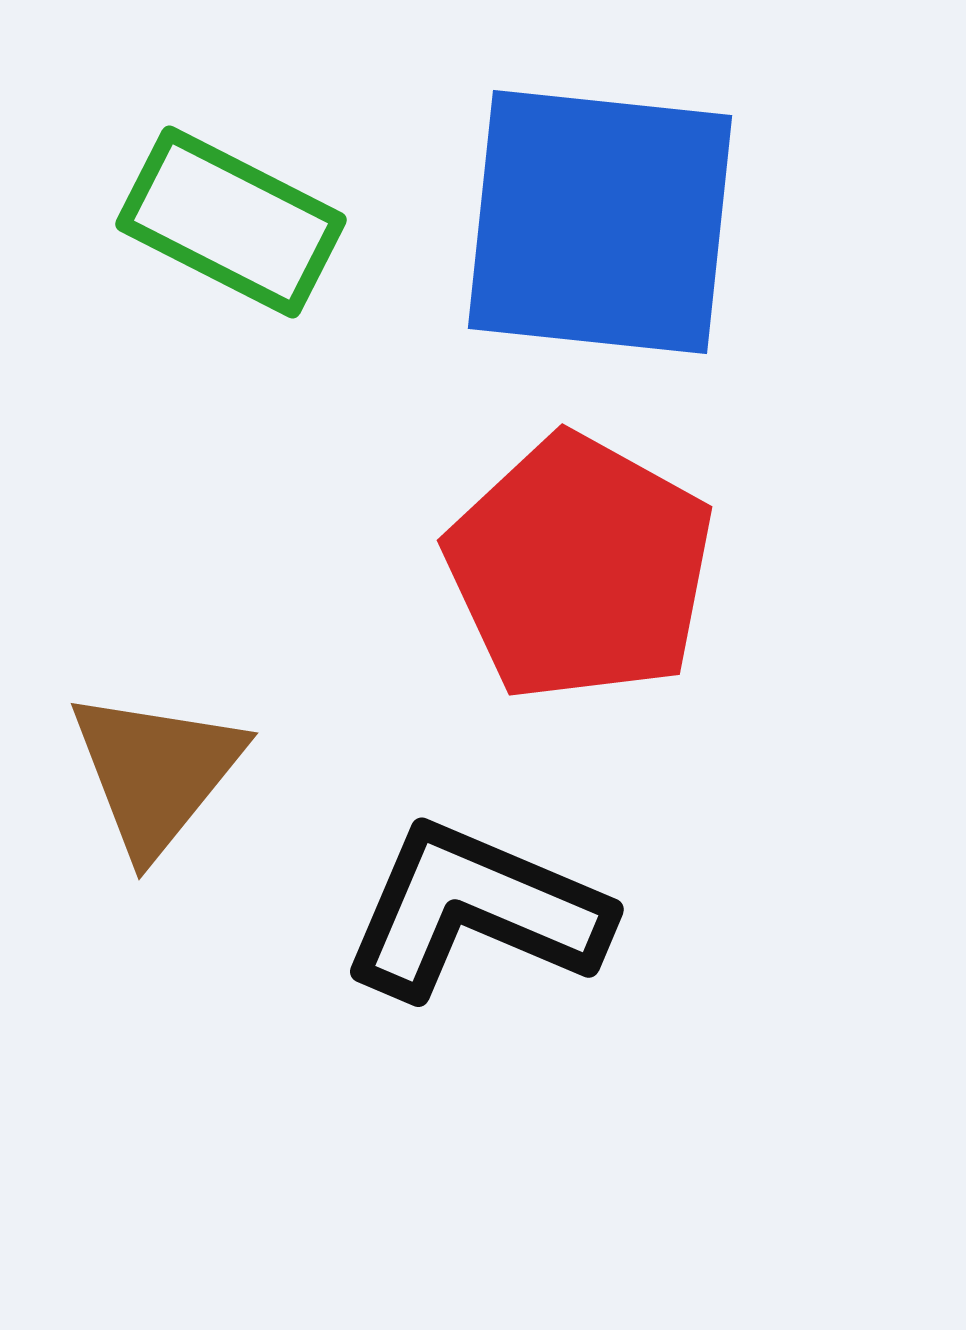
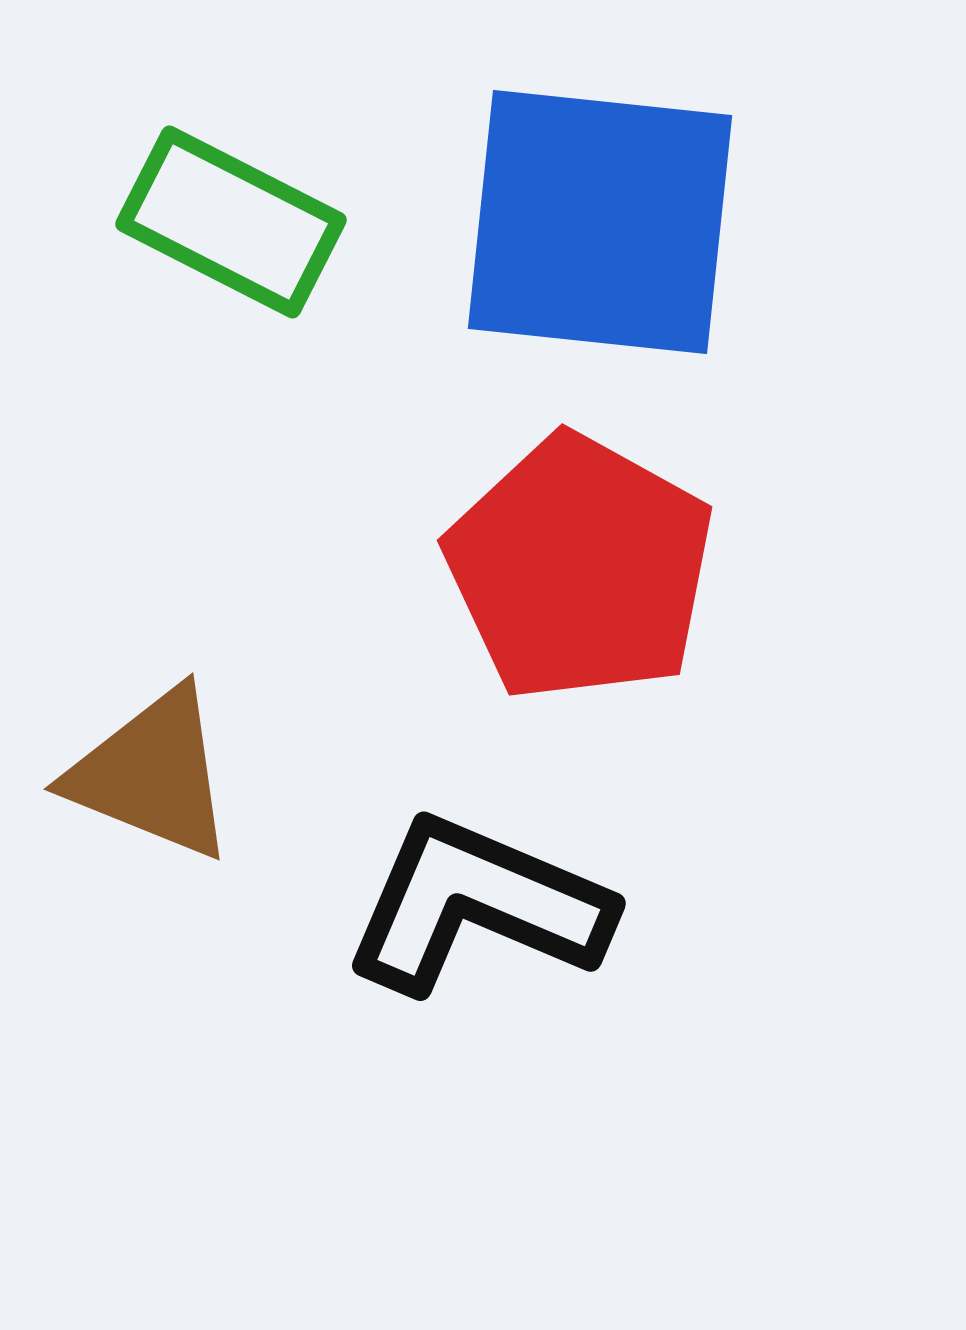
brown triangle: moved 4 px left, 2 px down; rotated 47 degrees counterclockwise
black L-shape: moved 2 px right, 6 px up
